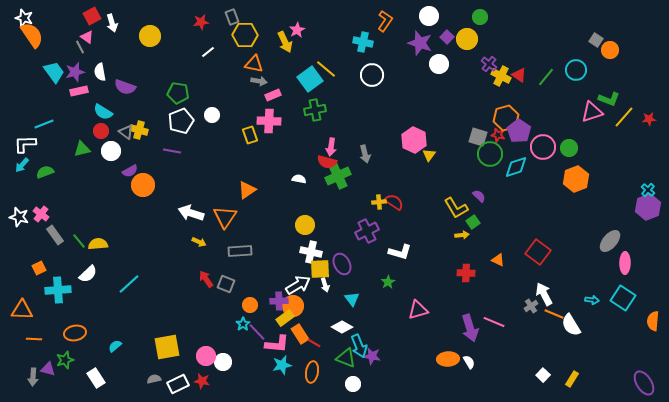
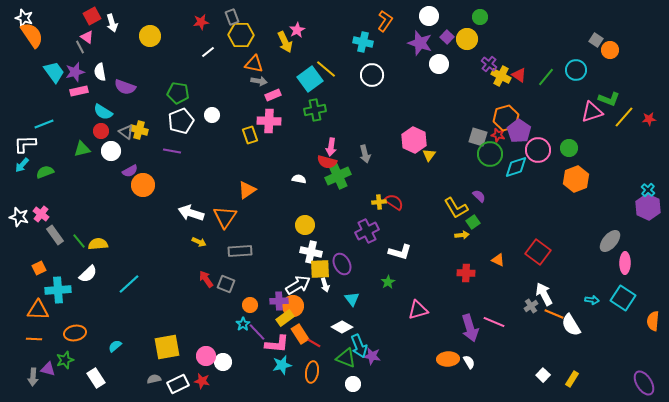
yellow hexagon at (245, 35): moved 4 px left
pink circle at (543, 147): moved 5 px left, 3 px down
purple hexagon at (648, 207): rotated 15 degrees counterclockwise
orange triangle at (22, 310): moved 16 px right
